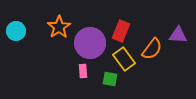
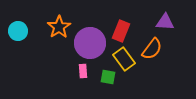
cyan circle: moved 2 px right
purple triangle: moved 13 px left, 13 px up
green square: moved 2 px left, 2 px up
